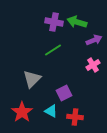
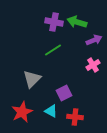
red star: rotated 10 degrees clockwise
